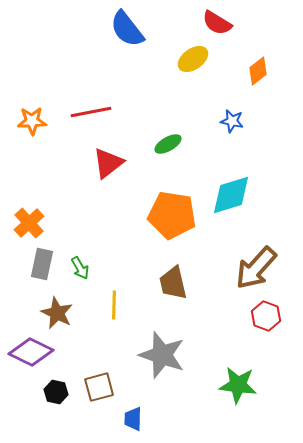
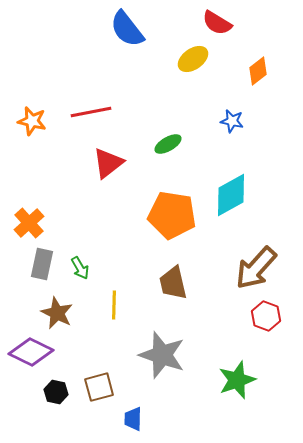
orange star: rotated 16 degrees clockwise
cyan diamond: rotated 12 degrees counterclockwise
green star: moved 1 px left, 5 px up; rotated 27 degrees counterclockwise
